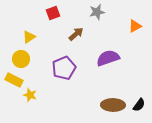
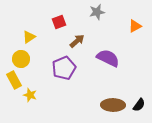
red square: moved 6 px right, 9 px down
brown arrow: moved 1 px right, 7 px down
purple semicircle: rotated 45 degrees clockwise
yellow rectangle: rotated 36 degrees clockwise
